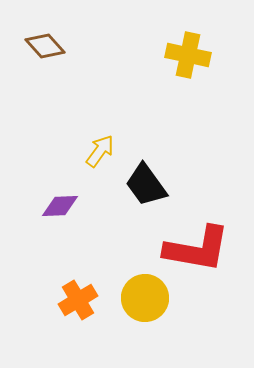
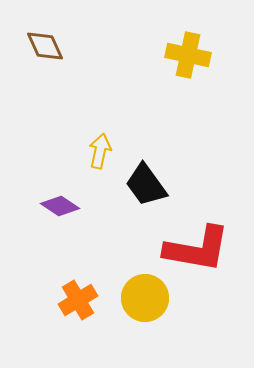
brown diamond: rotated 18 degrees clockwise
yellow arrow: rotated 24 degrees counterclockwise
purple diamond: rotated 36 degrees clockwise
